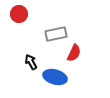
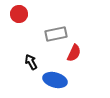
blue ellipse: moved 3 px down
